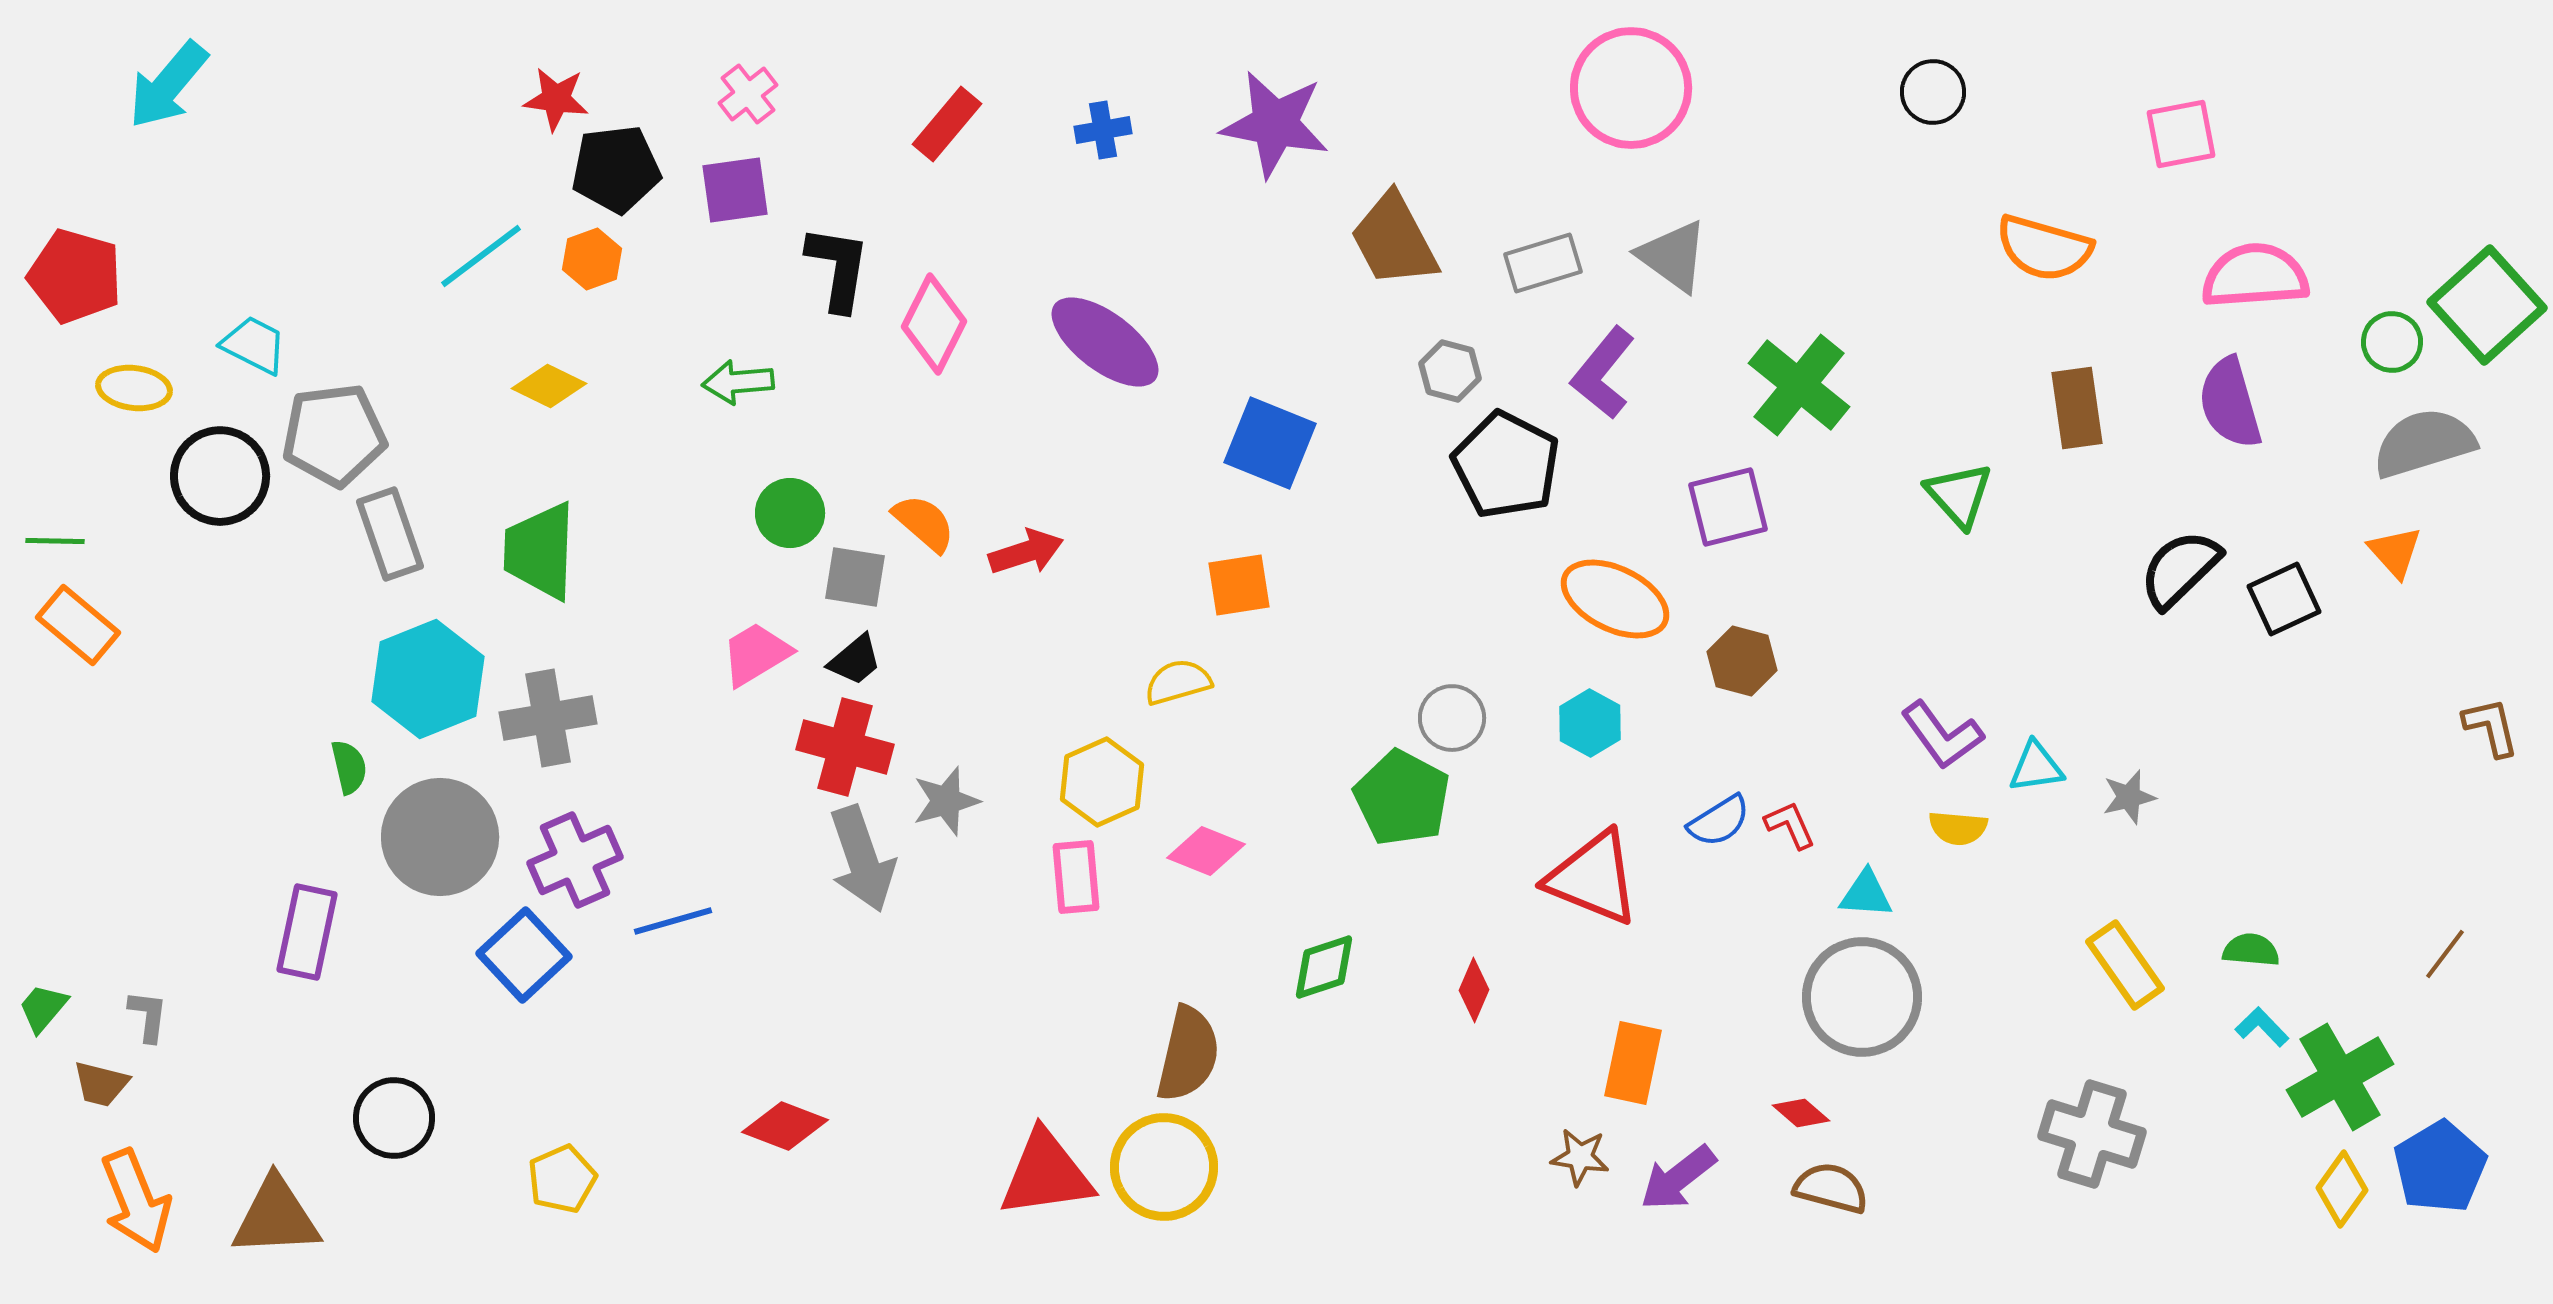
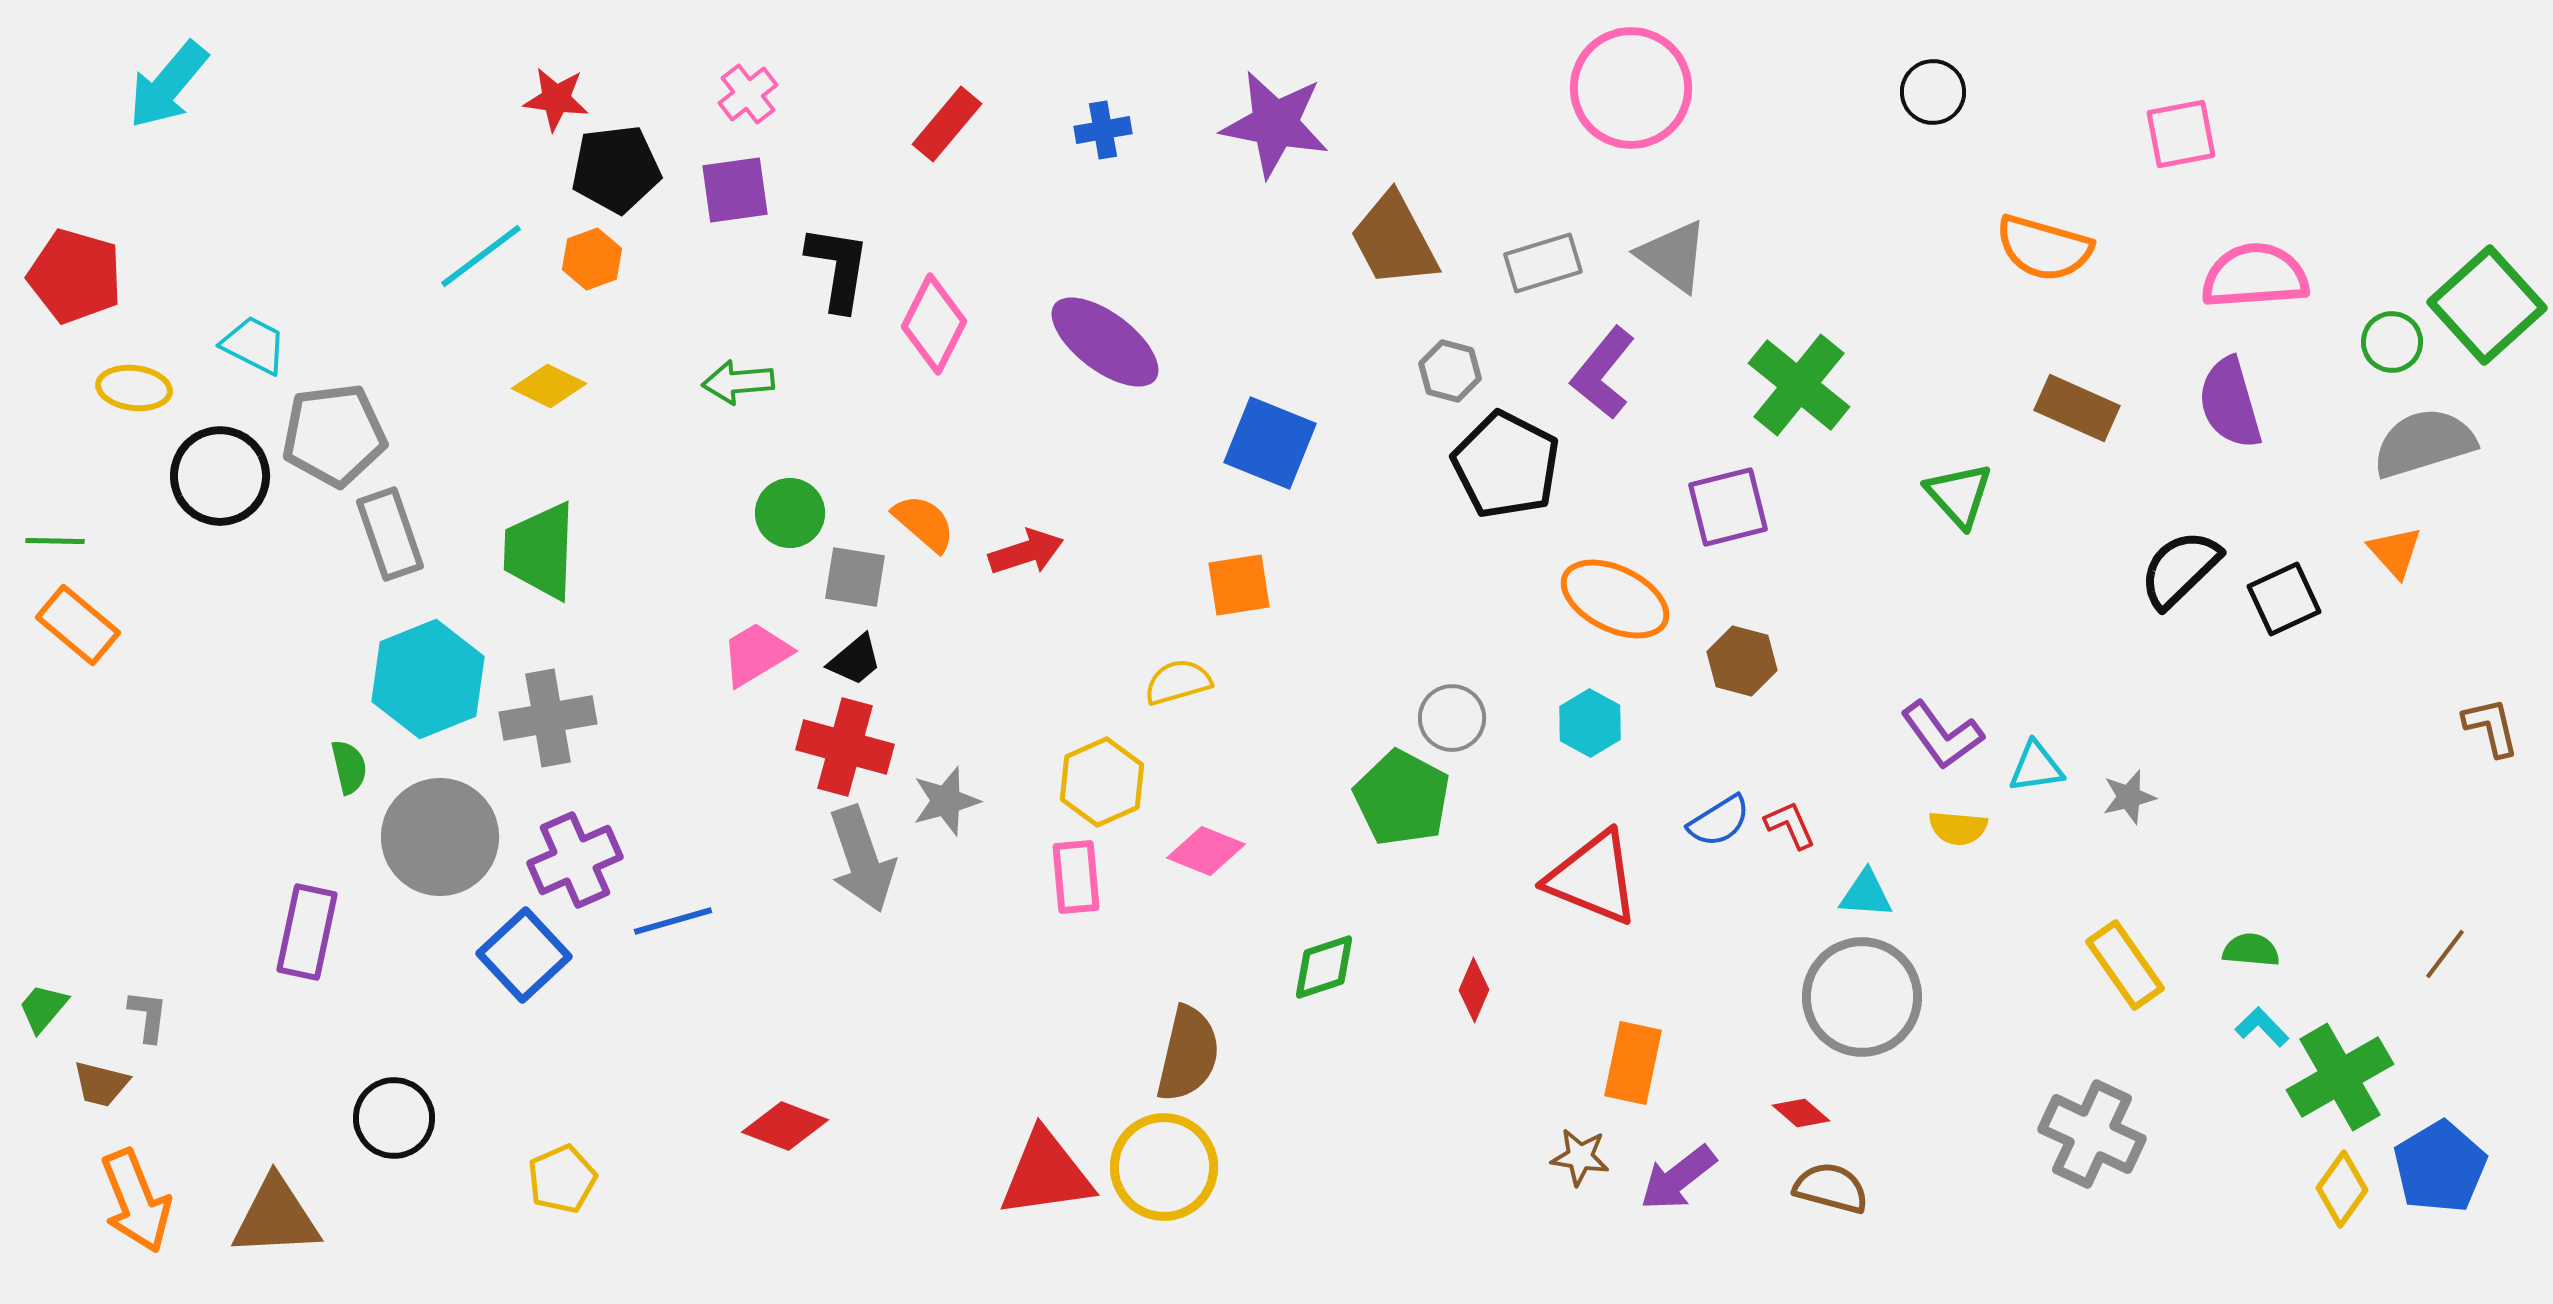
brown rectangle at (2077, 408): rotated 58 degrees counterclockwise
gray cross at (2092, 1134): rotated 8 degrees clockwise
